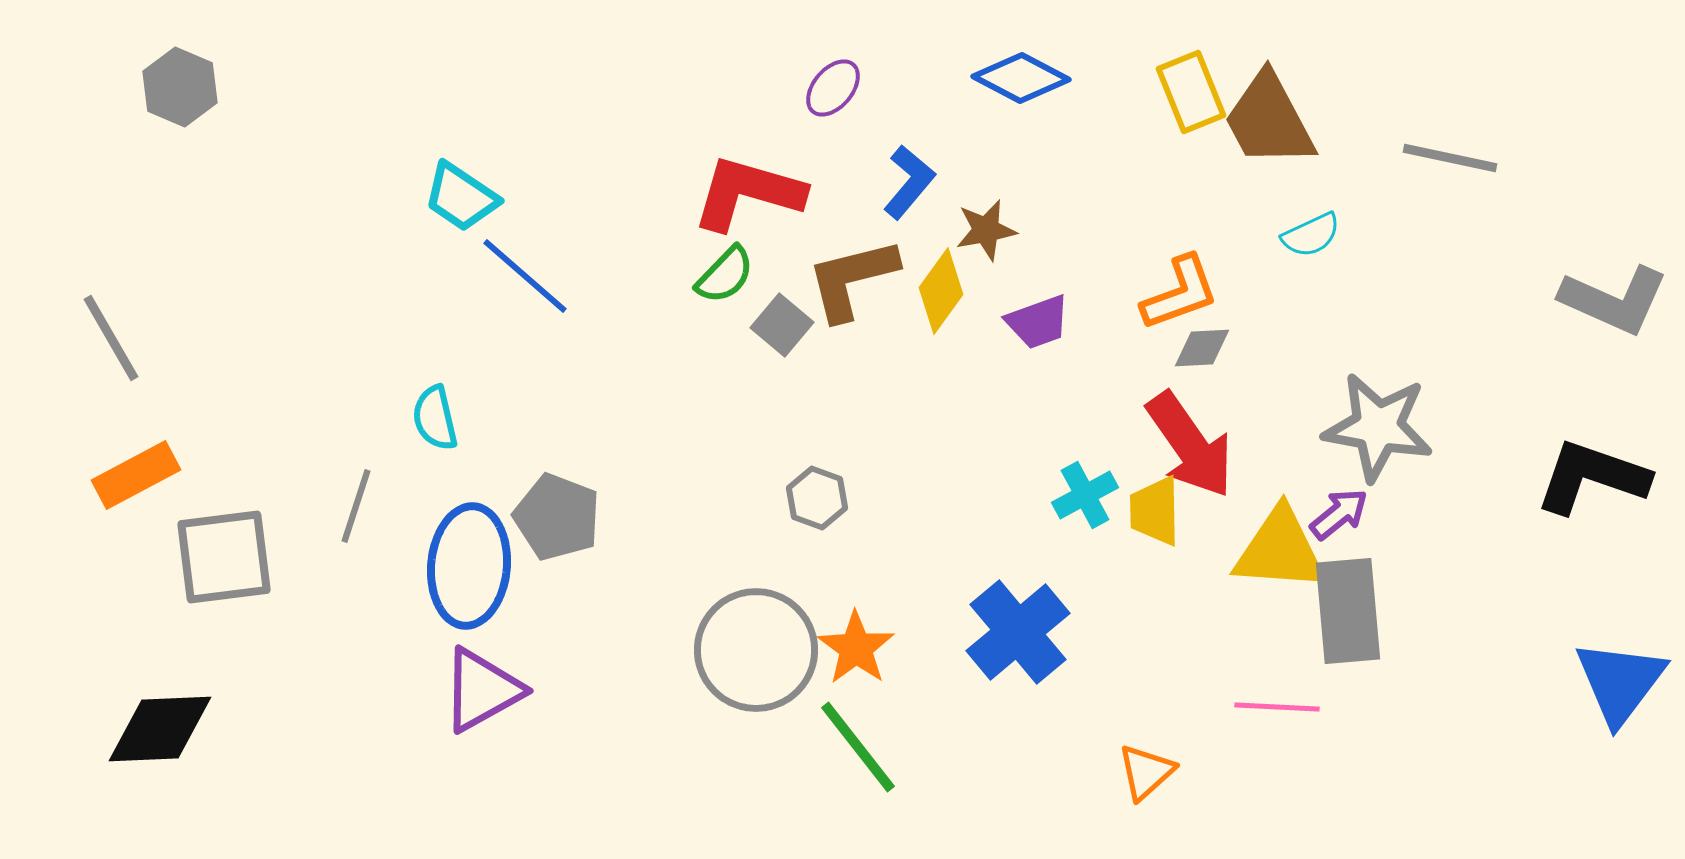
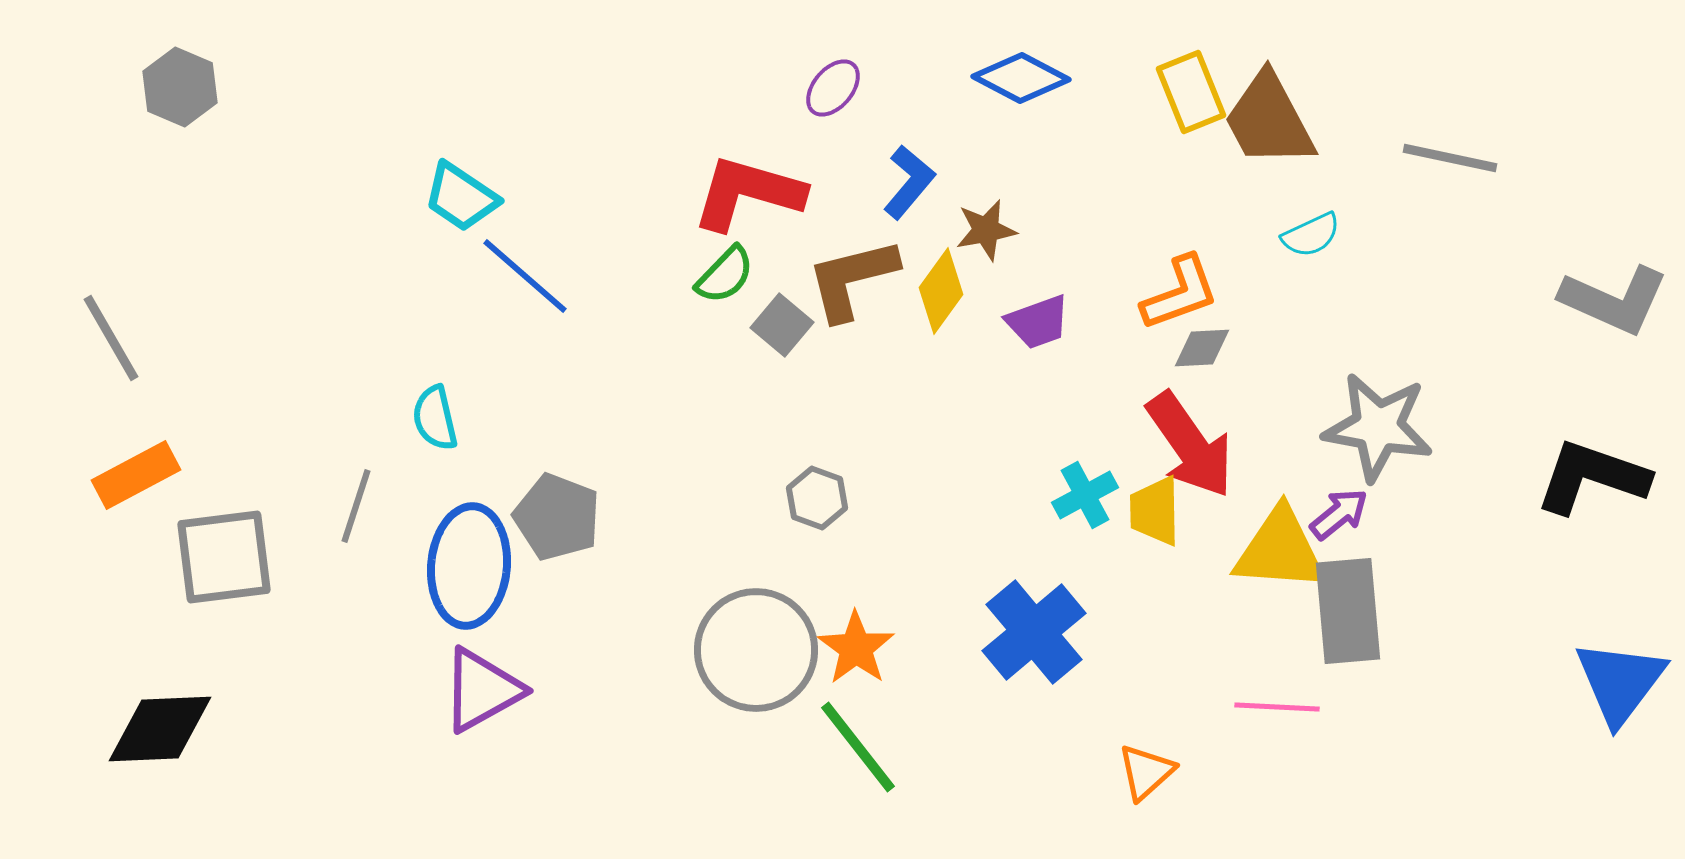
blue cross at (1018, 632): moved 16 px right
